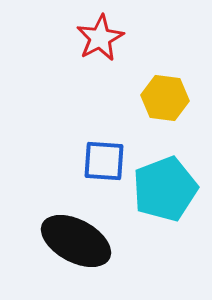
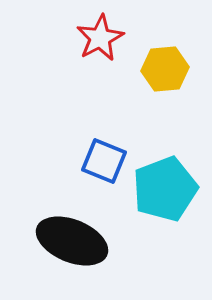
yellow hexagon: moved 29 px up; rotated 12 degrees counterclockwise
blue square: rotated 18 degrees clockwise
black ellipse: moved 4 px left; rotated 6 degrees counterclockwise
